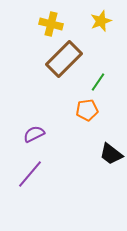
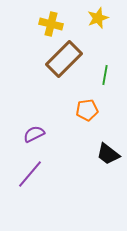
yellow star: moved 3 px left, 3 px up
green line: moved 7 px right, 7 px up; rotated 24 degrees counterclockwise
black trapezoid: moved 3 px left
